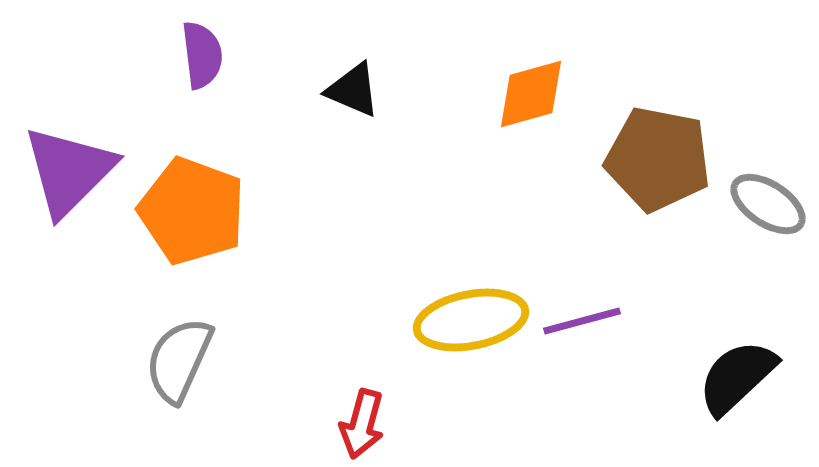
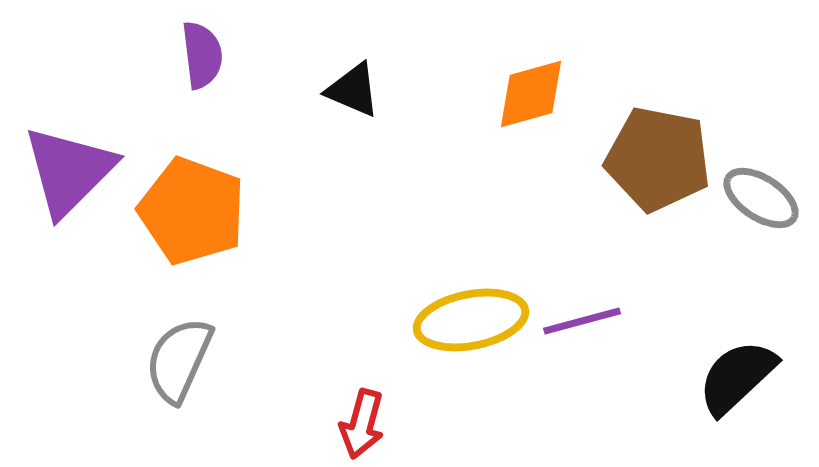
gray ellipse: moved 7 px left, 6 px up
